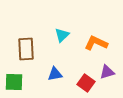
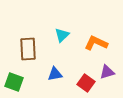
brown rectangle: moved 2 px right
green square: rotated 18 degrees clockwise
